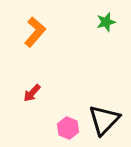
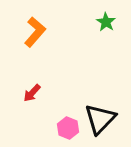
green star: rotated 24 degrees counterclockwise
black triangle: moved 4 px left, 1 px up
